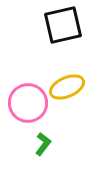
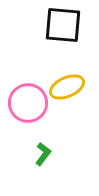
black square: rotated 18 degrees clockwise
green L-shape: moved 10 px down
